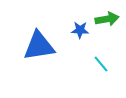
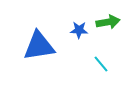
green arrow: moved 1 px right, 3 px down
blue star: moved 1 px left
